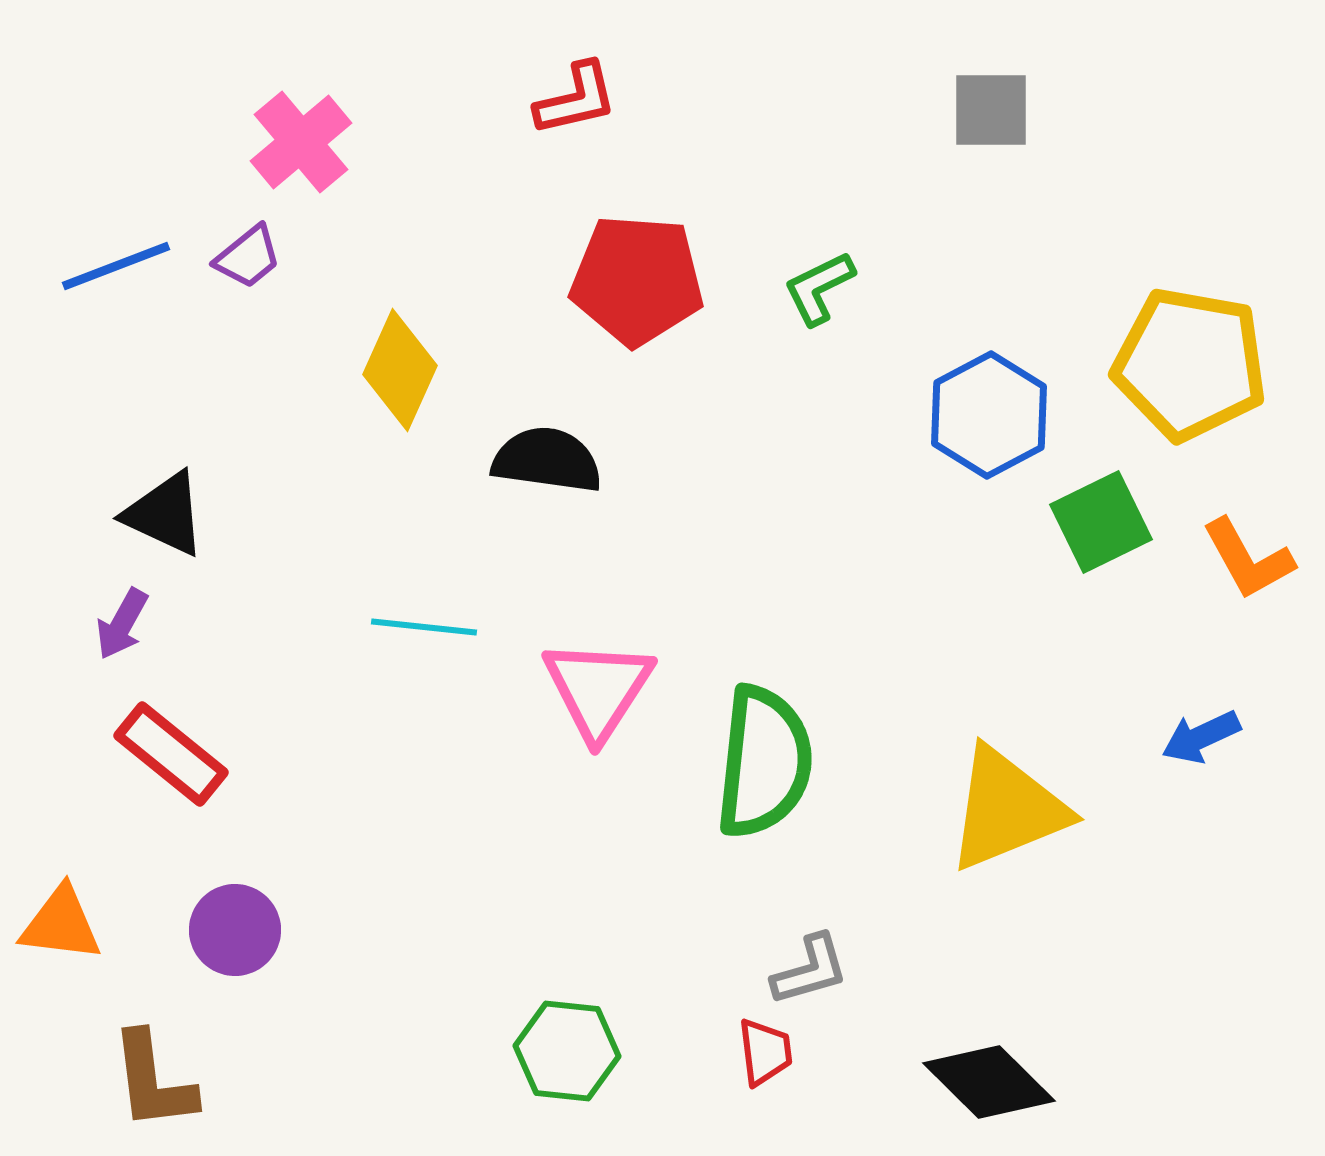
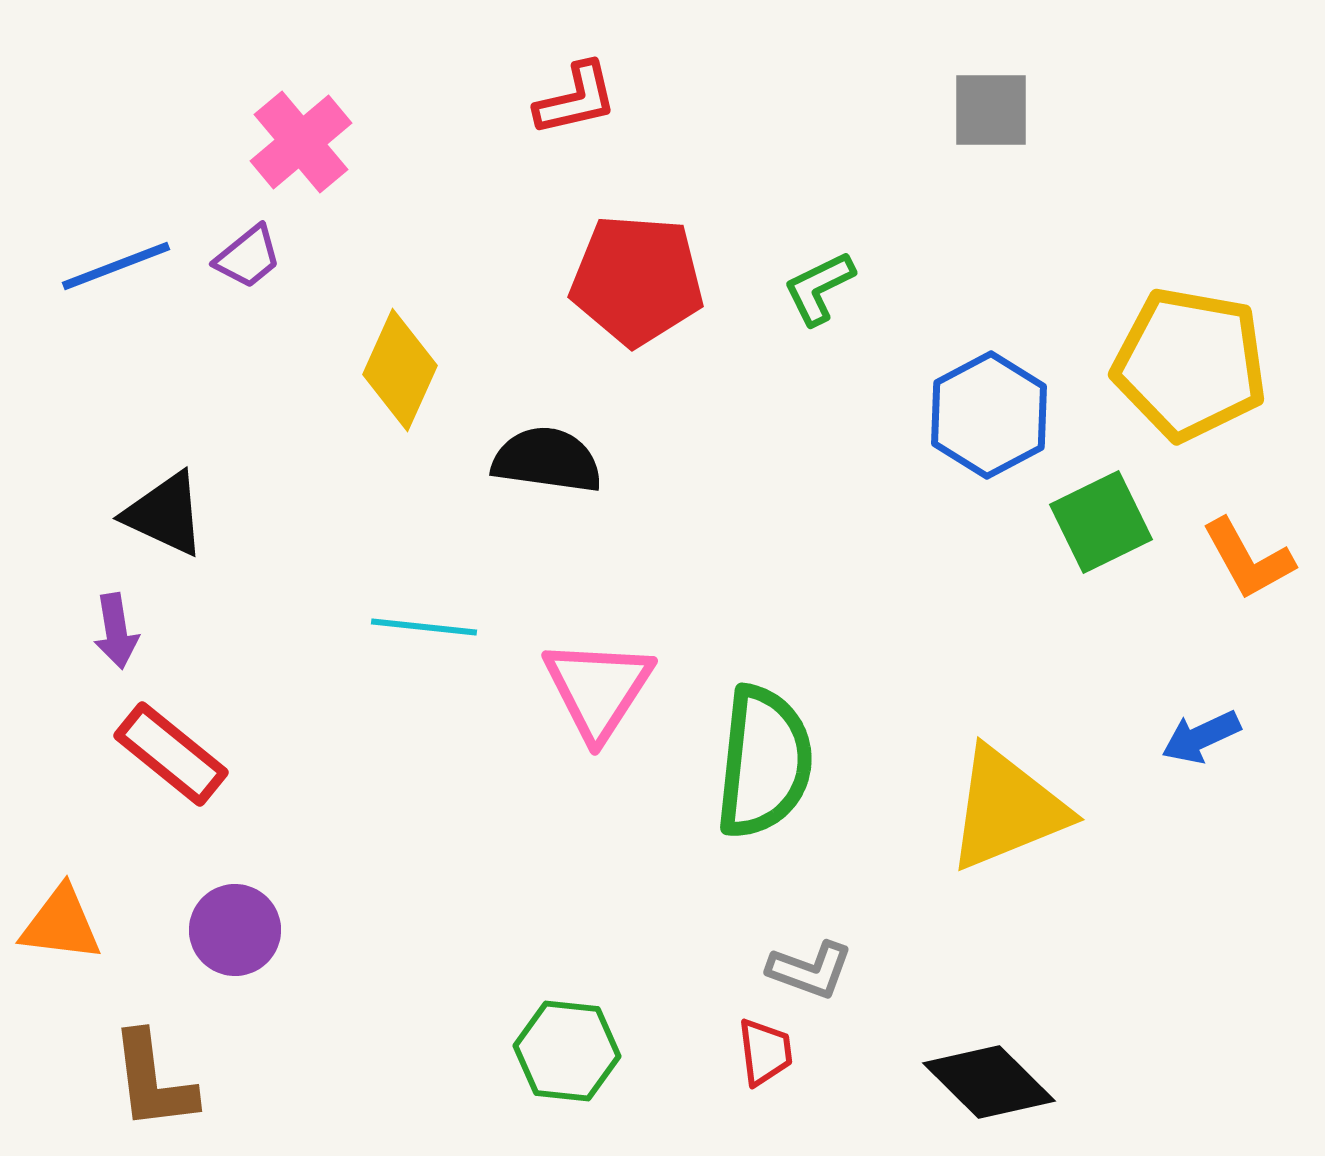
purple arrow: moved 6 px left, 7 px down; rotated 38 degrees counterclockwise
gray L-shape: rotated 36 degrees clockwise
